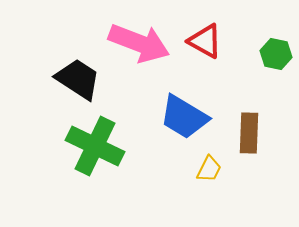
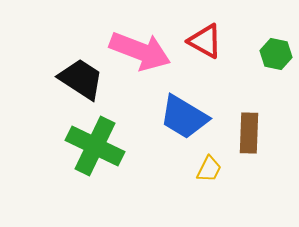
pink arrow: moved 1 px right, 8 px down
black trapezoid: moved 3 px right
